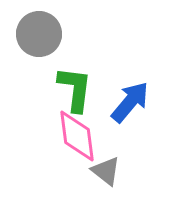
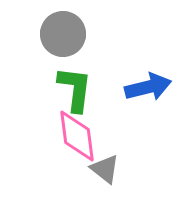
gray circle: moved 24 px right
blue arrow: moved 18 px right, 15 px up; rotated 36 degrees clockwise
gray triangle: moved 1 px left, 2 px up
